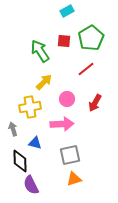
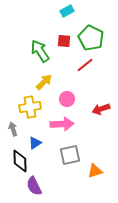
green pentagon: rotated 15 degrees counterclockwise
red line: moved 1 px left, 4 px up
red arrow: moved 6 px right, 6 px down; rotated 42 degrees clockwise
blue triangle: rotated 48 degrees counterclockwise
orange triangle: moved 21 px right, 8 px up
purple semicircle: moved 3 px right, 1 px down
